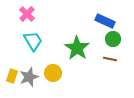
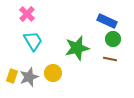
blue rectangle: moved 2 px right
green star: rotated 25 degrees clockwise
